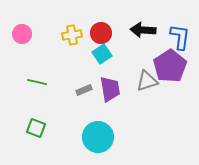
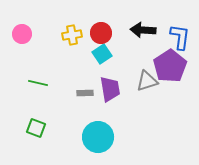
green line: moved 1 px right, 1 px down
gray rectangle: moved 1 px right, 3 px down; rotated 21 degrees clockwise
